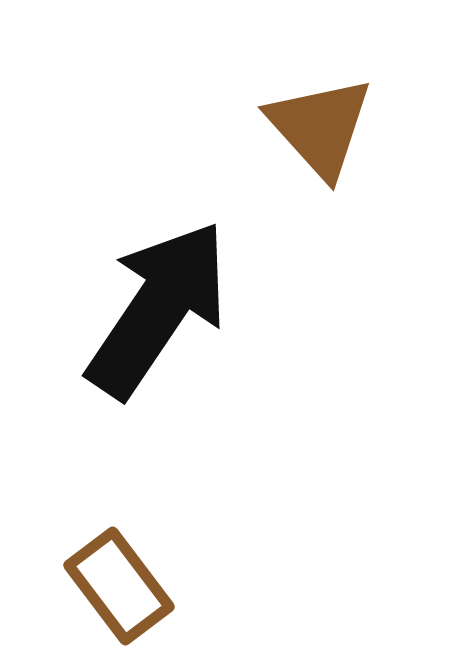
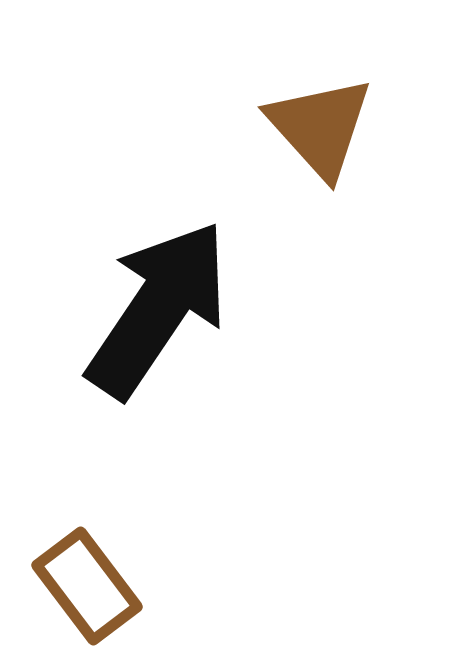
brown rectangle: moved 32 px left
